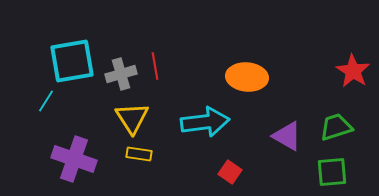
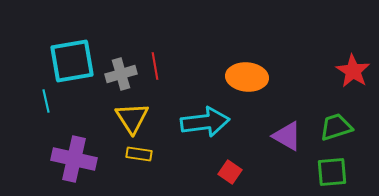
cyan line: rotated 45 degrees counterclockwise
purple cross: rotated 6 degrees counterclockwise
